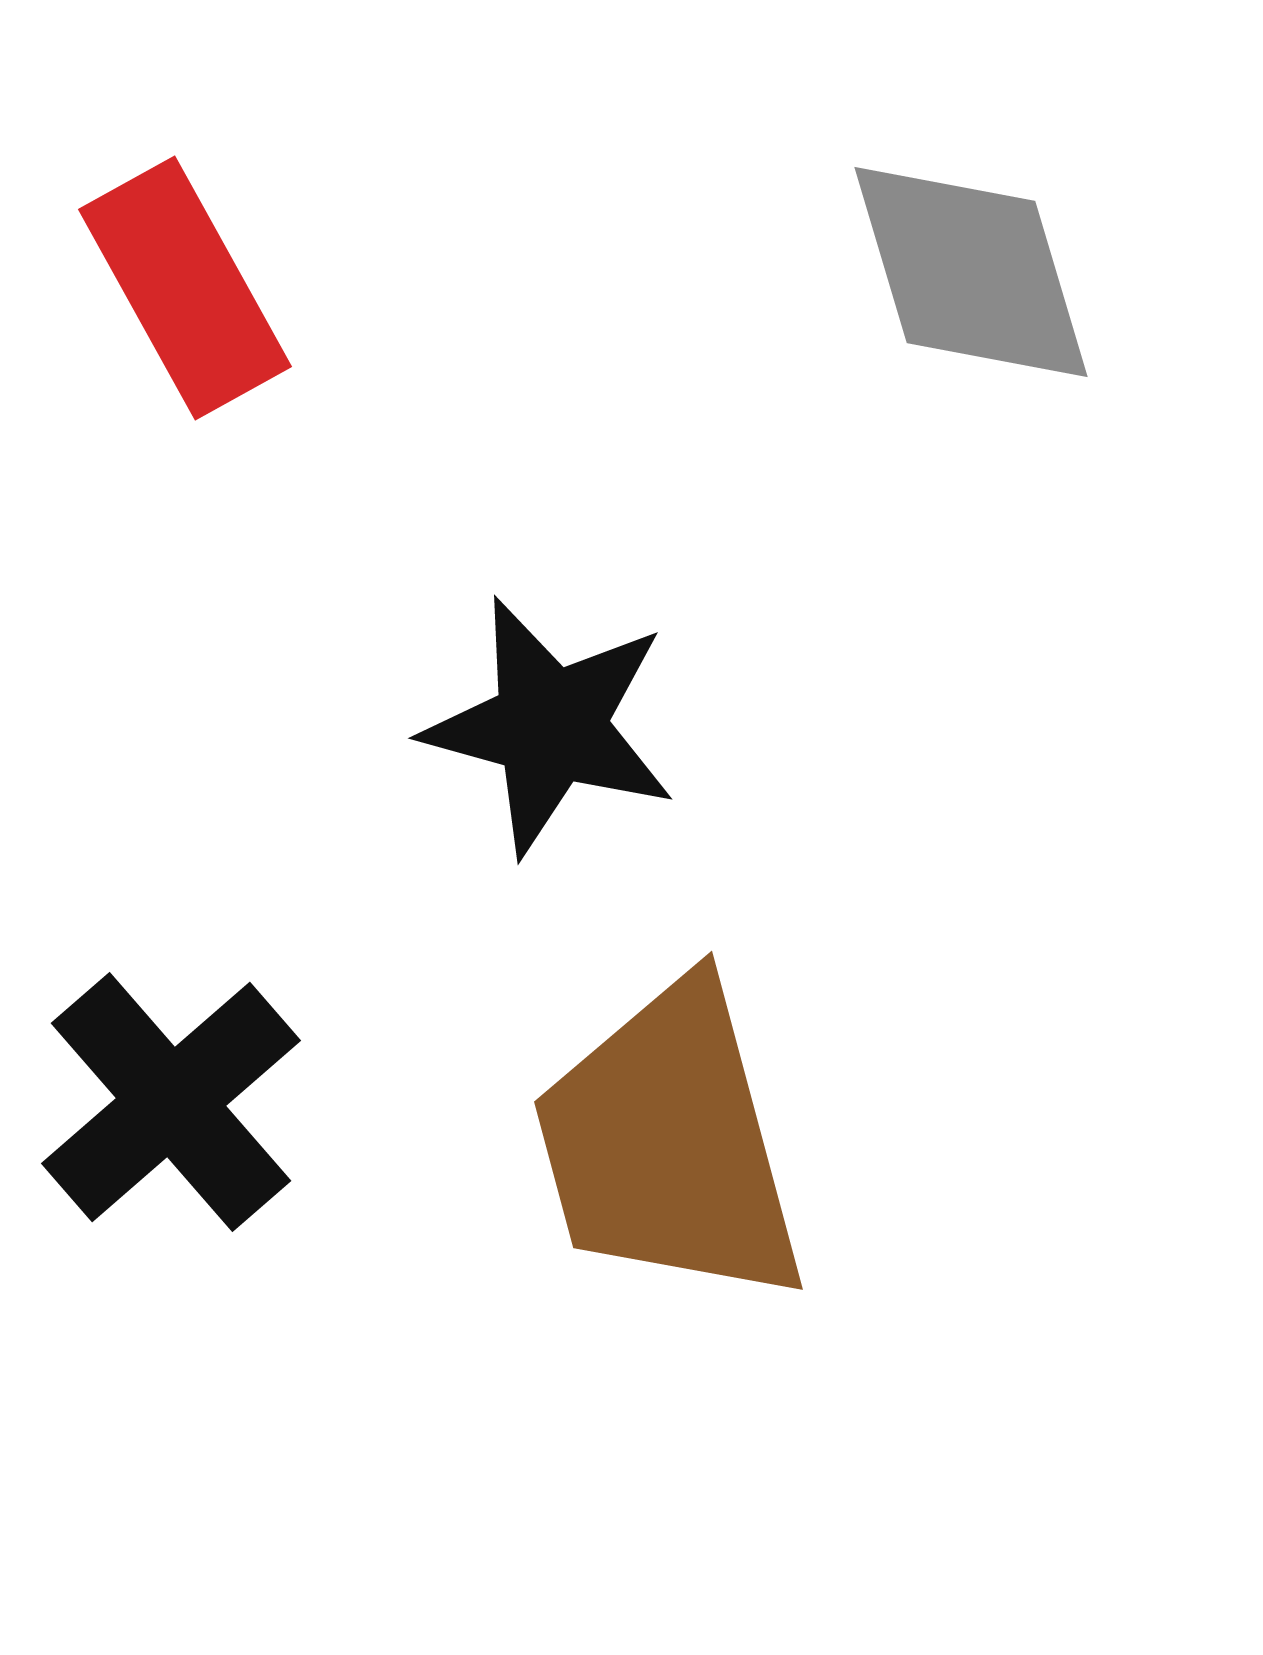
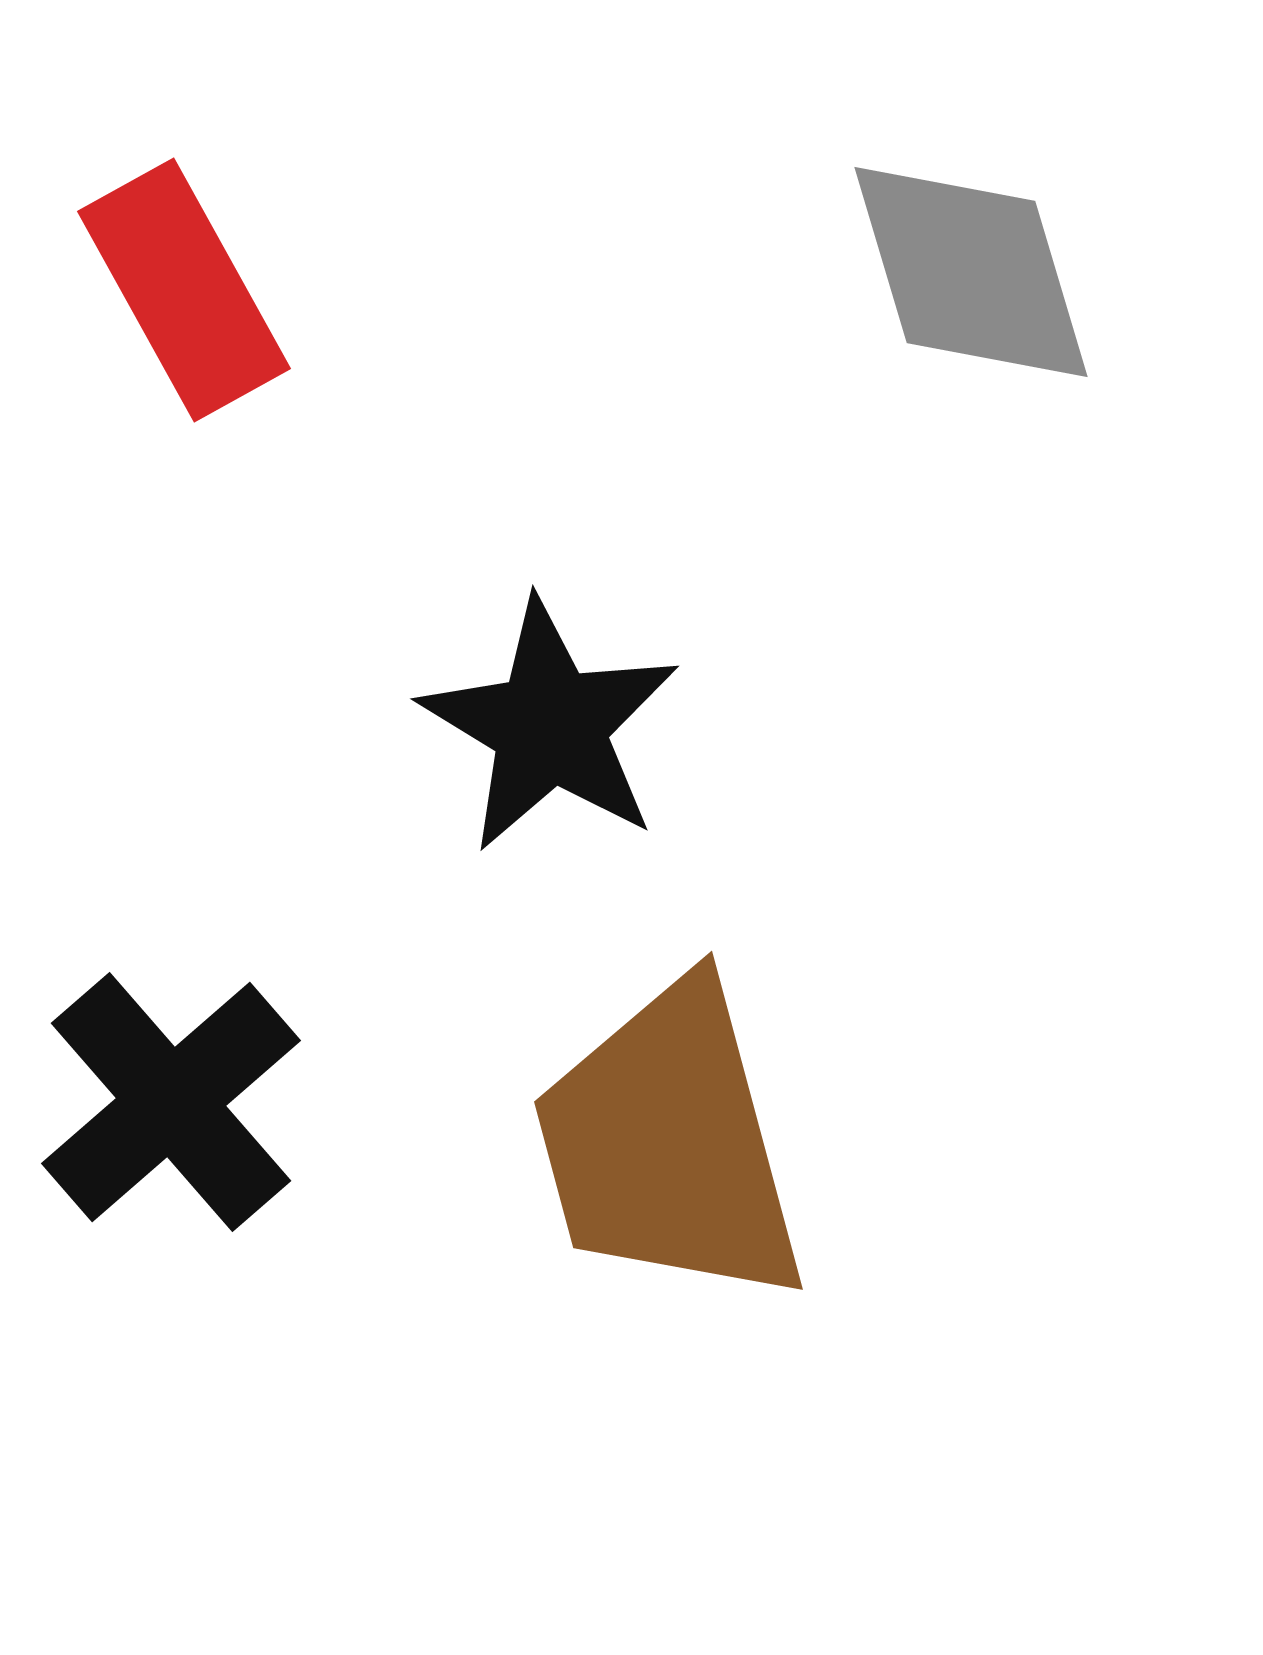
red rectangle: moved 1 px left, 2 px down
black star: rotated 16 degrees clockwise
